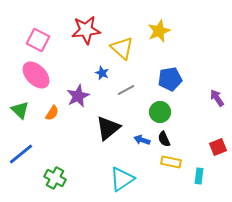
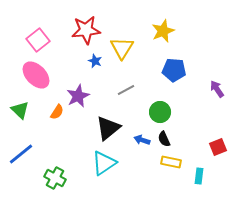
yellow star: moved 4 px right
pink square: rotated 25 degrees clockwise
yellow triangle: rotated 20 degrees clockwise
blue star: moved 7 px left, 12 px up
blue pentagon: moved 4 px right, 9 px up; rotated 15 degrees clockwise
purple arrow: moved 9 px up
orange semicircle: moved 5 px right, 1 px up
cyan triangle: moved 18 px left, 16 px up
